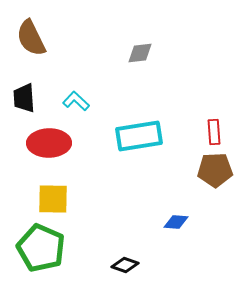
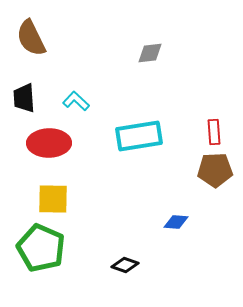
gray diamond: moved 10 px right
